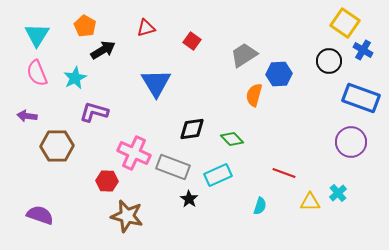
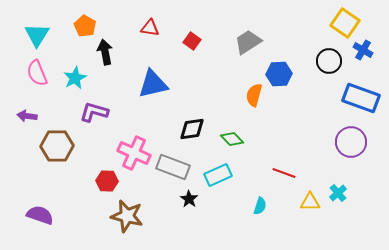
red triangle: moved 4 px right; rotated 24 degrees clockwise
black arrow: moved 2 px right, 2 px down; rotated 70 degrees counterclockwise
gray trapezoid: moved 4 px right, 13 px up
blue triangle: moved 3 px left, 1 px down; rotated 48 degrees clockwise
